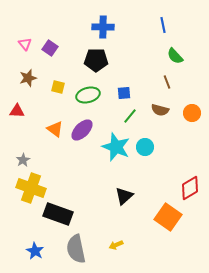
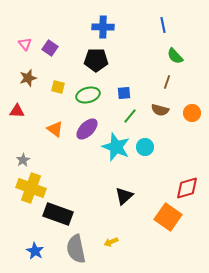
brown line: rotated 40 degrees clockwise
purple ellipse: moved 5 px right, 1 px up
red diamond: moved 3 px left; rotated 15 degrees clockwise
yellow arrow: moved 5 px left, 3 px up
